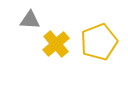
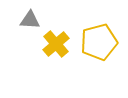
yellow pentagon: rotated 6 degrees clockwise
